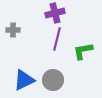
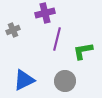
purple cross: moved 10 px left
gray cross: rotated 24 degrees counterclockwise
gray circle: moved 12 px right, 1 px down
